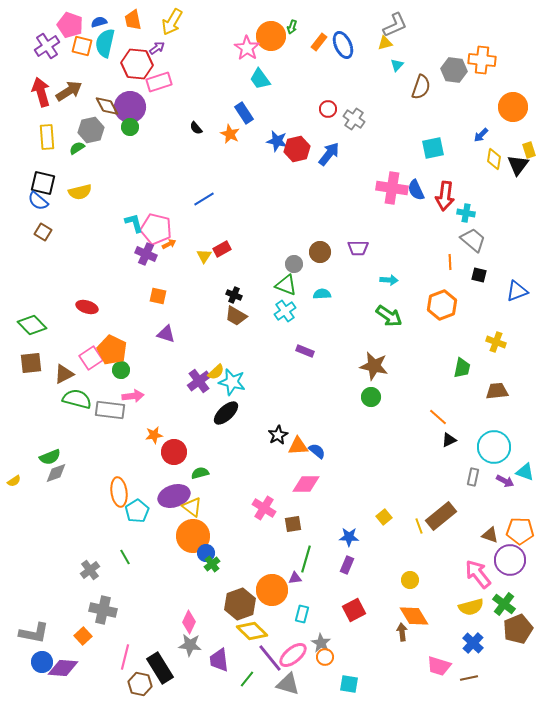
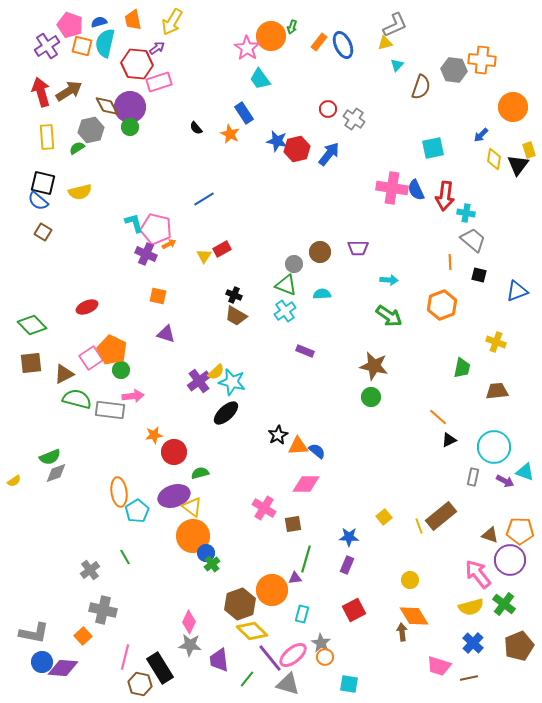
red ellipse at (87, 307): rotated 40 degrees counterclockwise
brown pentagon at (518, 629): moved 1 px right, 17 px down
